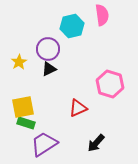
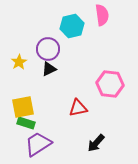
pink hexagon: rotated 12 degrees counterclockwise
red triangle: rotated 12 degrees clockwise
purple trapezoid: moved 6 px left
